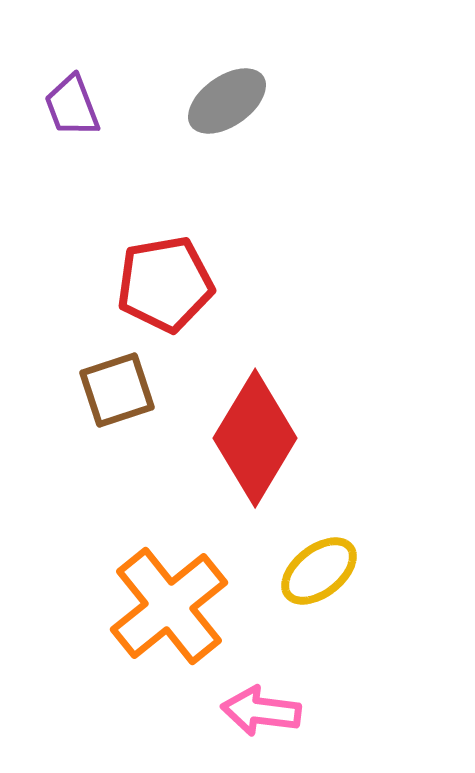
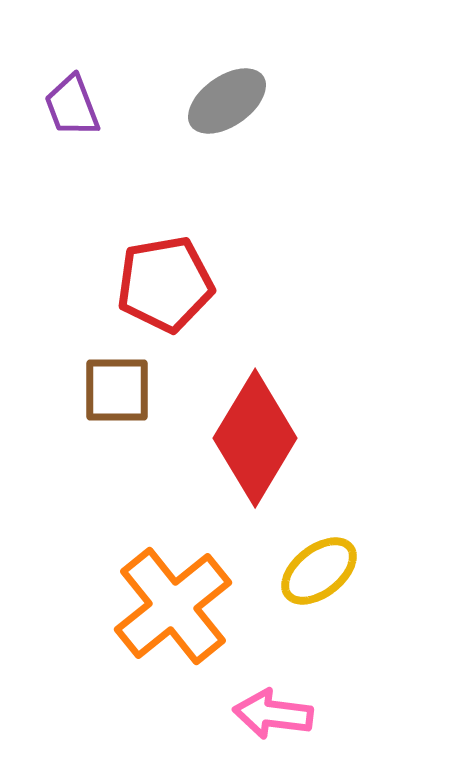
brown square: rotated 18 degrees clockwise
orange cross: moved 4 px right
pink arrow: moved 12 px right, 3 px down
